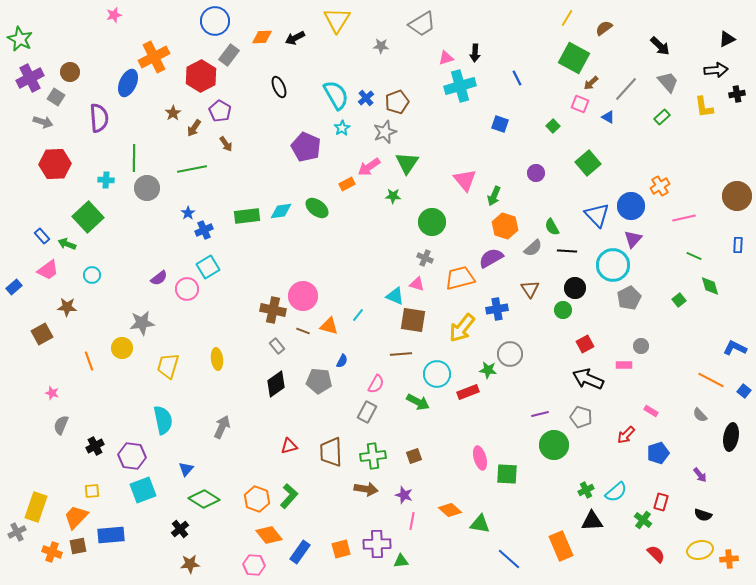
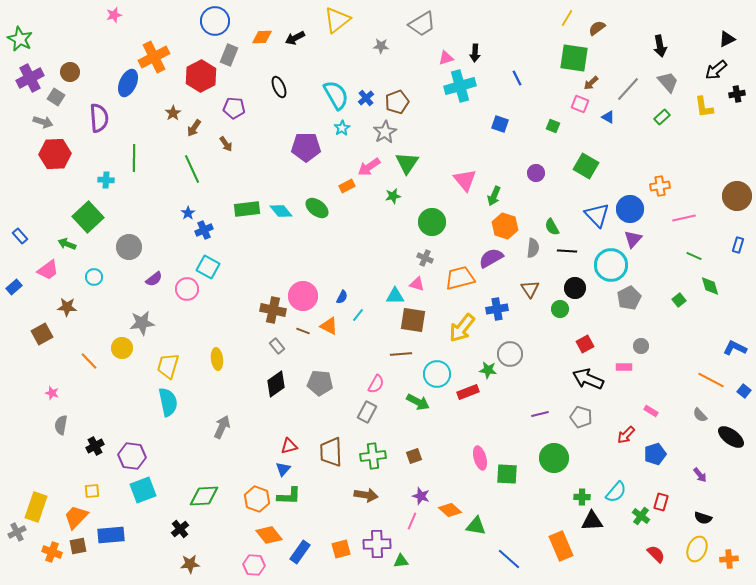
yellow triangle at (337, 20): rotated 20 degrees clockwise
brown semicircle at (604, 28): moved 7 px left
black arrow at (660, 46): rotated 35 degrees clockwise
gray rectangle at (229, 55): rotated 15 degrees counterclockwise
green square at (574, 58): rotated 20 degrees counterclockwise
black arrow at (716, 70): rotated 145 degrees clockwise
gray line at (626, 89): moved 2 px right
purple pentagon at (220, 111): moved 14 px right, 3 px up; rotated 25 degrees counterclockwise
green square at (553, 126): rotated 24 degrees counterclockwise
gray star at (385, 132): rotated 10 degrees counterclockwise
purple pentagon at (306, 147): rotated 24 degrees counterclockwise
green square at (588, 163): moved 2 px left, 3 px down; rotated 20 degrees counterclockwise
red hexagon at (55, 164): moved 10 px up
green line at (192, 169): rotated 76 degrees clockwise
orange rectangle at (347, 184): moved 2 px down
orange cross at (660, 186): rotated 24 degrees clockwise
gray circle at (147, 188): moved 18 px left, 59 px down
green star at (393, 196): rotated 14 degrees counterclockwise
blue circle at (631, 206): moved 1 px left, 3 px down
cyan diamond at (281, 211): rotated 60 degrees clockwise
green rectangle at (247, 216): moved 7 px up
blue rectangle at (42, 236): moved 22 px left
blue rectangle at (738, 245): rotated 14 degrees clockwise
gray semicircle at (533, 248): rotated 42 degrees counterclockwise
cyan circle at (613, 265): moved 2 px left
cyan square at (208, 267): rotated 30 degrees counterclockwise
cyan circle at (92, 275): moved 2 px right, 2 px down
purple semicircle at (159, 278): moved 5 px left, 1 px down
cyan triangle at (395, 296): rotated 24 degrees counterclockwise
green circle at (563, 310): moved 3 px left, 1 px up
orange triangle at (329, 326): rotated 12 degrees clockwise
orange line at (89, 361): rotated 24 degrees counterclockwise
blue semicircle at (342, 361): moved 64 px up
pink rectangle at (624, 365): moved 2 px down
gray pentagon at (319, 381): moved 1 px right, 2 px down
cyan semicircle at (163, 420): moved 5 px right, 18 px up
gray semicircle at (61, 425): rotated 12 degrees counterclockwise
black ellipse at (731, 437): rotated 64 degrees counterclockwise
green circle at (554, 445): moved 13 px down
blue pentagon at (658, 453): moved 3 px left, 1 px down
blue triangle at (186, 469): moved 97 px right
brown arrow at (366, 489): moved 6 px down
green cross at (586, 490): moved 4 px left, 7 px down; rotated 28 degrees clockwise
cyan semicircle at (616, 492): rotated 10 degrees counterclockwise
purple star at (404, 495): moved 17 px right, 1 px down
green L-shape at (289, 496): rotated 50 degrees clockwise
green diamond at (204, 499): moved 3 px up; rotated 36 degrees counterclockwise
black semicircle at (703, 515): moved 3 px down
green cross at (643, 520): moved 2 px left, 4 px up
pink line at (412, 521): rotated 12 degrees clockwise
green triangle at (480, 524): moved 4 px left, 2 px down
yellow ellipse at (700, 550): moved 3 px left, 1 px up; rotated 55 degrees counterclockwise
